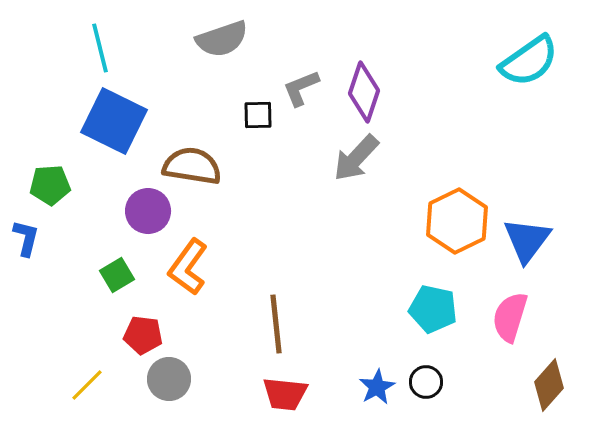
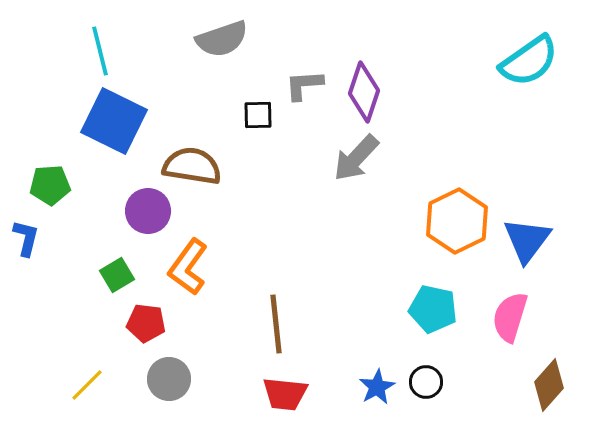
cyan line: moved 3 px down
gray L-shape: moved 3 px right, 3 px up; rotated 18 degrees clockwise
red pentagon: moved 3 px right, 12 px up
